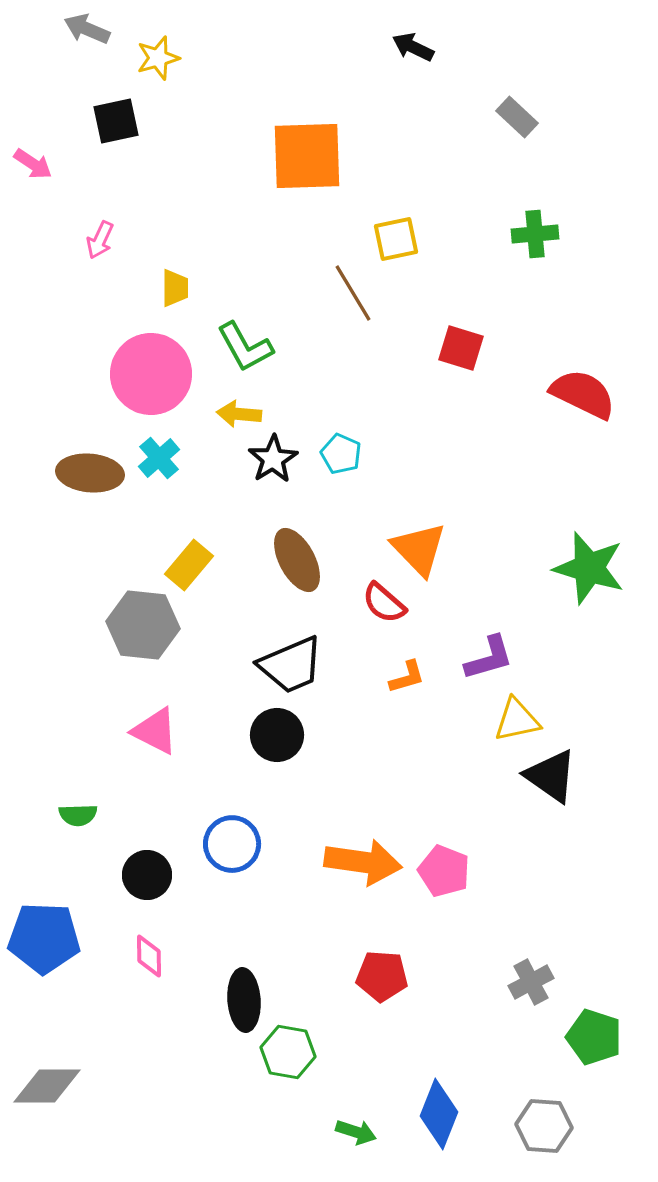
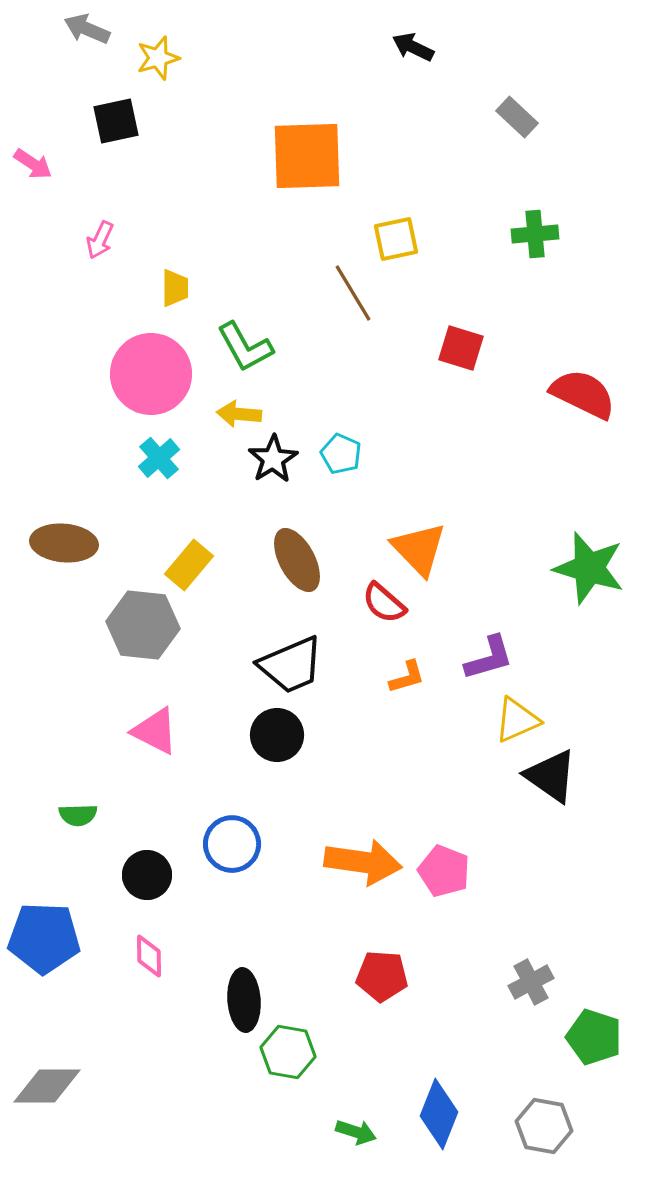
brown ellipse at (90, 473): moved 26 px left, 70 px down
yellow triangle at (517, 720): rotated 12 degrees counterclockwise
gray hexagon at (544, 1126): rotated 6 degrees clockwise
